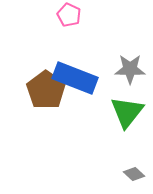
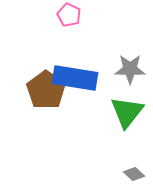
blue rectangle: rotated 12 degrees counterclockwise
